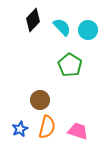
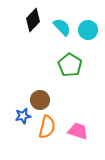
blue star: moved 3 px right, 13 px up; rotated 14 degrees clockwise
